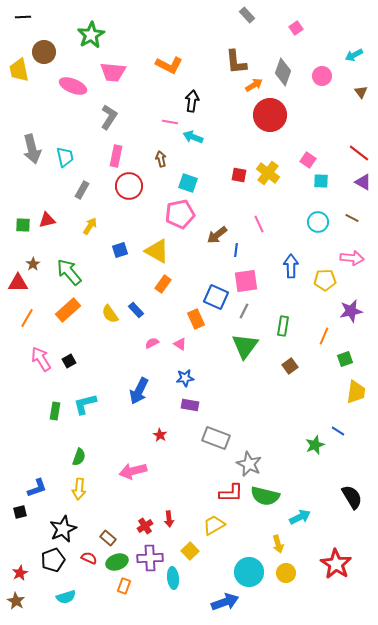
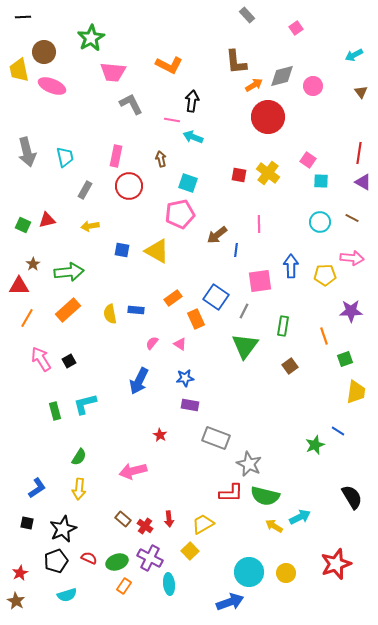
green star at (91, 35): moved 3 px down
gray diamond at (283, 72): moved 1 px left, 4 px down; rotated 56 degrees clockwise
pink circle at (322, 76): moved 9 px left, 10 px down
pink ellipse at (73, 86): moved 21 px left
red circle at (270, 115): moved 2 px left, 2 px down
gray L-shape at (109, 117): moved 22 px right, 13 px up; rotated 60 degrees counterclockwise
pink line at (170, 122): moved 2 px right, 2 px up
gray arrow at (32, 149): moved 5 px left, 3 px down
red line at (359, 153): rotated 60 degrees clockwise
gray rectangle at (82, 190): moved 3 px right
cyan circle at (318, 222): moved 2 px right
pink line at (259, 224): rotated 24 degrees clockwise
green square at (23, 225): rotated 21 degrees clockwise
yellow arrow at (90, 226): rotated 132 degrees counterclockwise
blue square at (120, 250): moved 2 px right; rotated 28 degrees clockwise
green arrow at (69, 272): rotated 124 degrees clockwise
yellow pentagon at (325, 280): moved 5 px up
pink square at (246, 281): moved 14 px right
red triangle at (18, 283): moved 1 px right, 3 px down
orange rectangle at (163, 284): moved 10 px right, 14 px down; rotated 18 degrees clockwise
blue square at (216, 297): rotated 10 degrees clockwise
blue rectangle at (136, 310): rotated 42 degrees counterclockwise
purple star at (351, 311): rotated 10 degrees clockwise
yellow semicircle at (110, 314): rotated 24 degrees clockwise
orange line at (324, 336): rotated 42 degrees counterclockwise
pink semicircle at (152, 343): rotated 24 degrees counterclockwise
blue arrow at (139, 391): moved 10 px up
green rectangle at (55, 411): rotated 24 degrees counterclockwise
green semicircle at (79, 457): rotated 12 degrees clockwise
blue L-shape at (37, 488): rotated 15 degrees counterclockwise
black square at (20, 512): moved 7 px right, 11 px down; rotated 24 degrees clockwise
yellow trapezoid at (214, 525): moved 11 px left, 1 px up
red cross at (145, 526): rotated 21 degrees counterclockwise
brown rectangle at (108, 538): moved 15 px right, 19 px up
yellow arrow at (278, 544): moved 4 px left, 18 px up; rotated 138 degrees clockwise
purple cross at (150, 558): rotated 30 degrees clockwise
black pentagon at (53, 560): moved 3 px right, 1 px down
red star at (336, 564): rotated 20 degrees clockwise
cyan ellipse at (173, 578): moved 4 px left, 6 px down
orange rectangle at (124, 586): rotated 14 degrees clockwise
cyan semicircle at (66, 597): moved 1 px right, 2 px up
blue arrow at (225, 602): moved 5 px right
